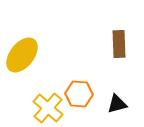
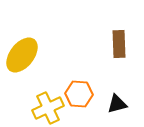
yellow cross: rotated 24 degrees clockwise
